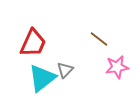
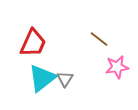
gray triangle: moved 9 px down; rotated 12 degrees counterclockwise
